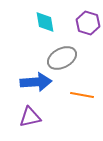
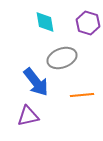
gray ellipse: rotated 8 degrees clockwise
blue arrow: rotated 56 degrees clockwise
orange line: rotated 15 degrees counterclockwise
purple triangle: moved 2 px left, 1 px up
